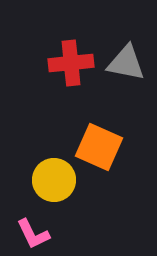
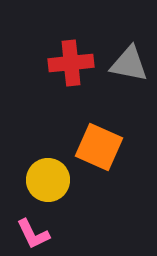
gray triangle: moved 3 px right, 1 px down
yellow circle: moved 6 px left
